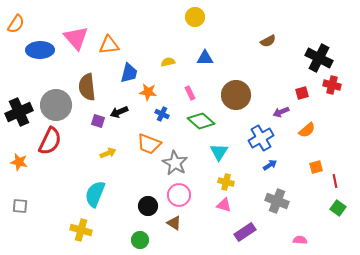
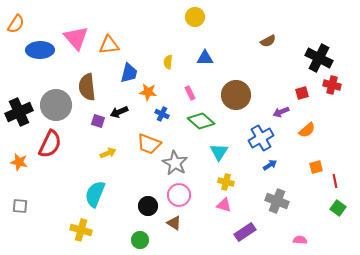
yellow semicircle at (168, 62): rotated 72 degrees counterclockwise
red semicircle at (50, 141): moved 3 px down
